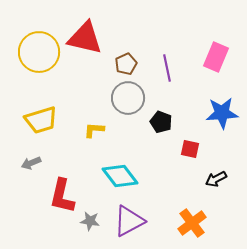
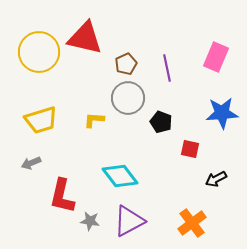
yellow L-shape: moved 10 px up
